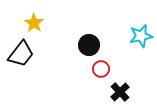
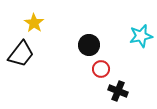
black cross: moved 2 px left, 1 px up; rotated 24 degrees counterclockwise
